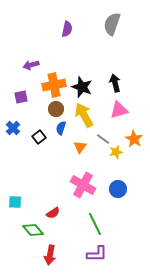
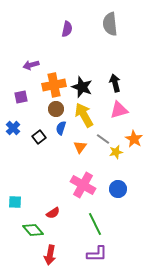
gray semicircle: moved 2 px left; rotated 25 degrees counterclockwise
